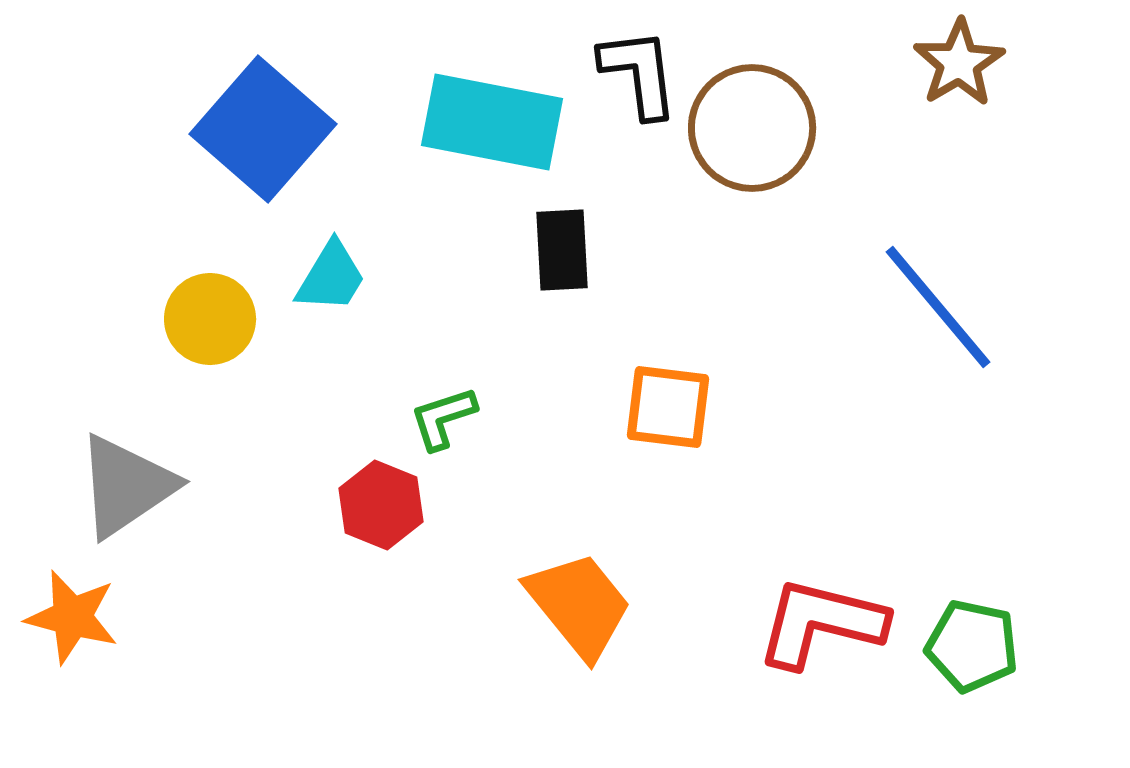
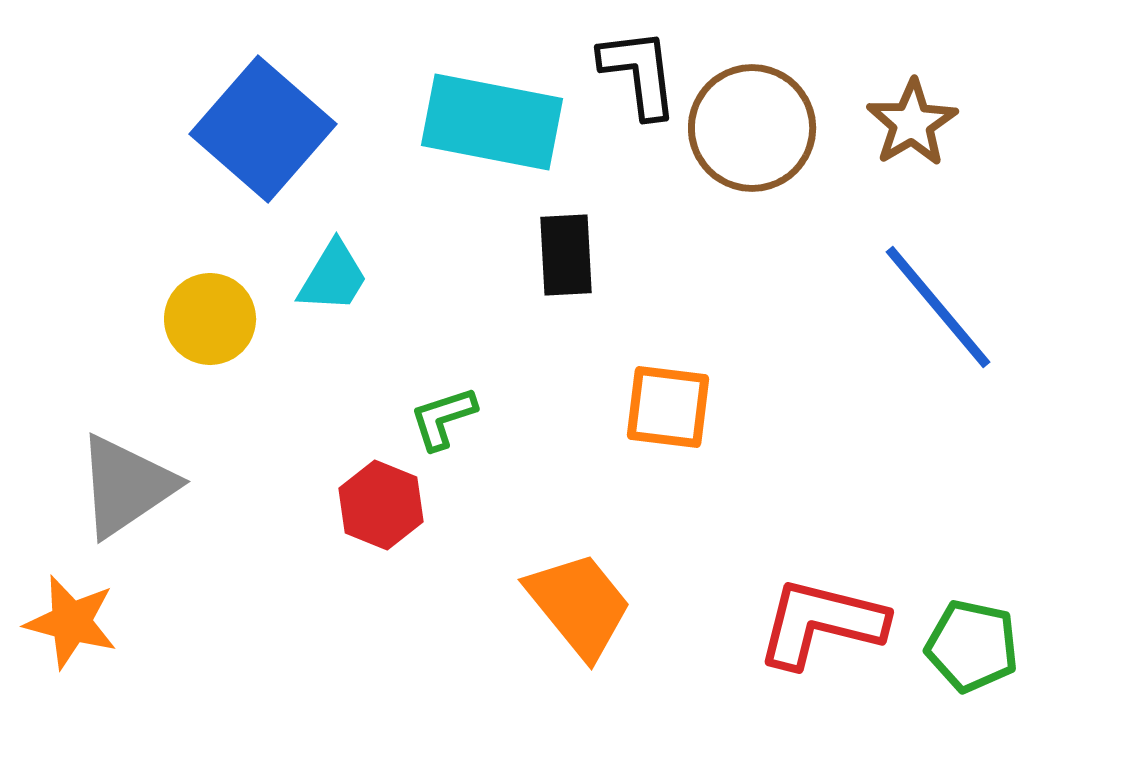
brown star: moved 47 px left, 60 px down
black rectangle: moved 4 px right, 5 px down
cyan trapezoid: moved 2 px right
orange star: moved 1 px left, 5 px down
